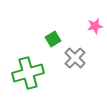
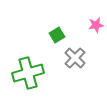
pink star: moved 1 px right, 1 px up
green square: moved 4 px right, 4 px up
